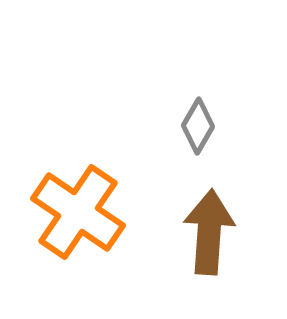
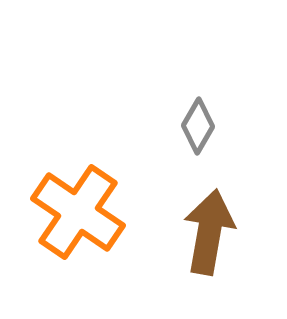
brown arrow: rotated 6 degrees clockwise
